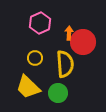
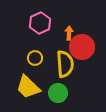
red circle: moved 1 px left, 5 px down
